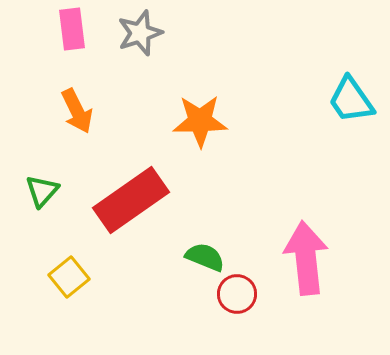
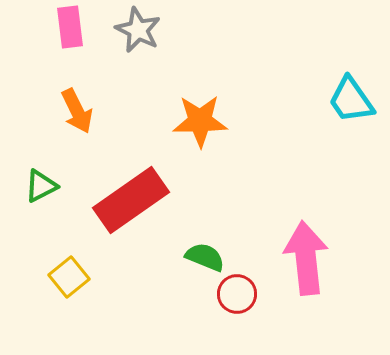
pink rectangle: moved 2 px left, 2 px up
gray star: moved 2 px left, 3 px up; rotated 27 degrees counterclockwise
green triangle: moved 1 px left, 5 px up; rotated 21 degrees clockwise
